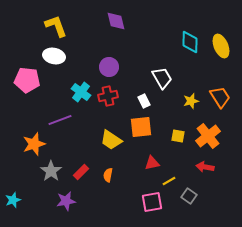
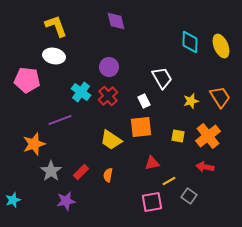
red cross: rotated 30 degrees counterclockwise
